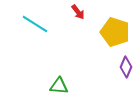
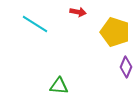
red arrow: rotated 42 degrees counterclockwise
